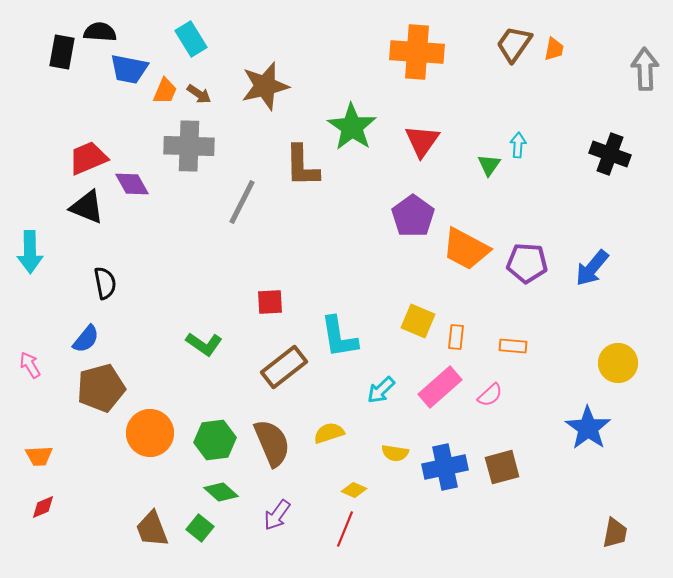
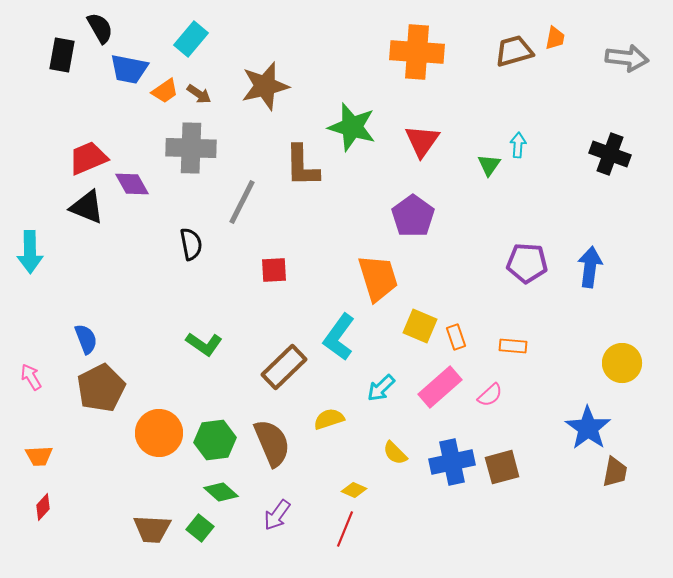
black semicircle at (100, 32): moved 4 px up; rotated 56 degrees clockwise
cyan rectangle at (191, 39): rotated 72 degrees clockwise
brown trapezoid at (514, 44): moved 7 px down; rotated 39 degrees clockwise
orange trapezoid at (554, 49): moved 1 px right, 11 px up
black rectangle at (62, 52): moved 3 px down
gray arrow at (645, 69): moved 18 px left, 11 px up; rotated 99 degrees clockwise
orange trapezoid at (165, 91): rotated 32 degrees clockwise
green star at (352, 127): rotated 18 degrees counterclockwise
gray cross at (189, 146): moved 2 px right, 2 px down
orange trapezoid at (466, 249): moved 88 px left, 29 px down; rotated 135 degrees counterclockwise
blue arrow at (592, 268): moved 2 px left, 1 px up; rotated 147 degrees clockwise
black semicircle at (105, 283): moved 86 px right, 39 px up
red square at (270, 302): moved 4 px right, 32 px up
yellow square at (418, 321): moved 2 px right, 5 px down
cyan L-shape at (339, 337): rotated 45 degrees clockwise
orange rectangle at (456, 337): rotated 25 degrees counterclockwise
blue semicircle at (86, 339): rotated 60 degrees counterclockwise
yellow circle at (618, 363): moved 4 px right
pink arrow at (30, 365): moved 1 px right, 12 px down
brown rectangle at (284, 367): rotated 6 degrees counterclockwise
brown pentagon at (101, 388): rotated 12 degrees counterclockwise
cyan arrow at (381, 390): moved 2 px up
orange circle at (150, 433): moved 9 px right
yellow semicircle at (329, 433): moved 14 px up
yellow semicircle at (395, 453): rotated 36 degrees clockwise
blue cross at (445, 467): moved 7 px right, 5 px up
red diamond at (43, 507): rotated 24 degrees counterclockwise
brown trapezoid at (152, 529): rotated 66 degrees counterclockwise
brown trapezoid at (615, 533): moved 61 px up
